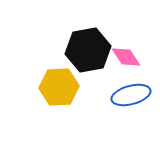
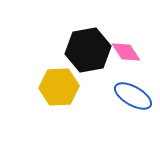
pink diamond: moved 5 px up
blue ellipse: moved 2 px right, 1 px down; rotated 45 degrees clockwise
